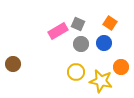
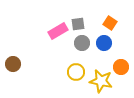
gray square: rotated 32 degrees counterclockwise
gray circle: moved 1 px right, 1 px up
